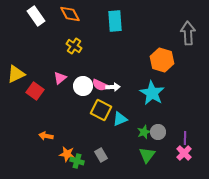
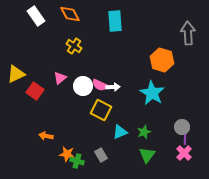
cyan triangle: moved 13 px down
gray circle: moved 24 px right, 5 px up
